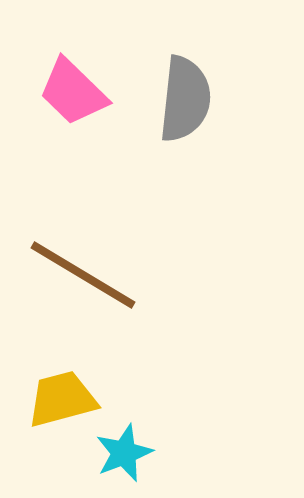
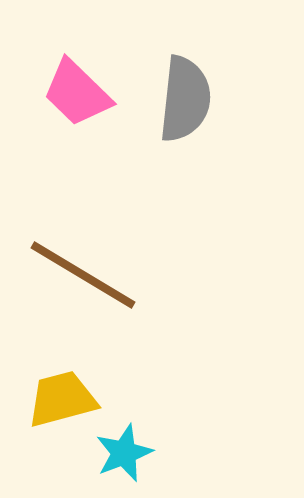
pink trapezoid: moved 4 px right, 1 px down
